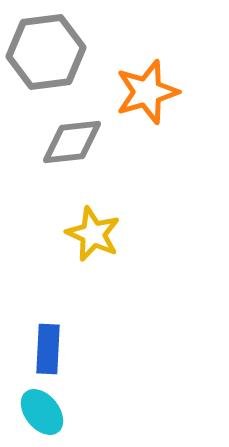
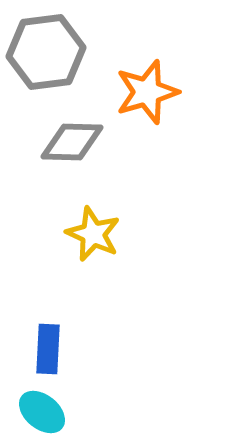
gray diamond: rotated 8 degrees clockwise
cyan ellipse: rotated 12 degrees counterclockwise
